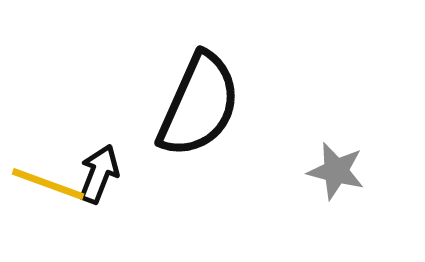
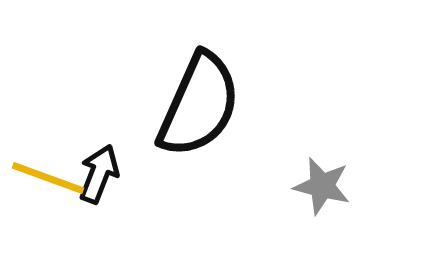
gray star: moved 14 px left, 15 px down
yellow line: moved 6 px up
